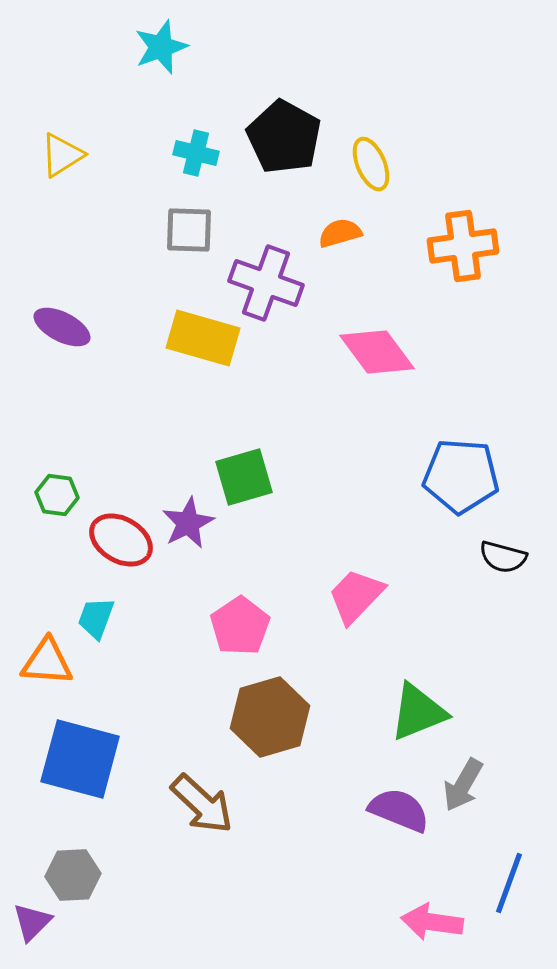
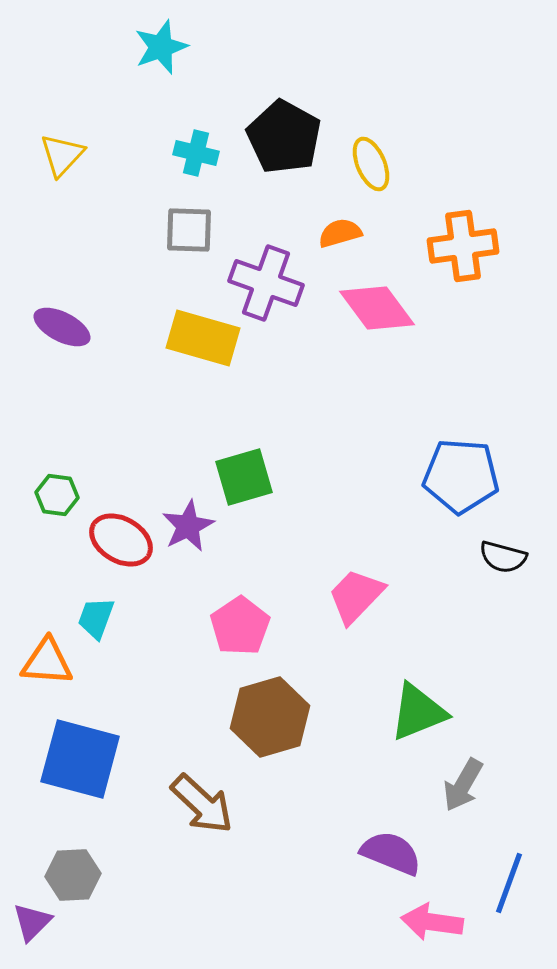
yellow triangle: rotated 15 degrees counterclockwise
pink diamond: moved 44 px up
purple star: moved 3 px down
purple semicircle: moved 8 px left, 43 px down
